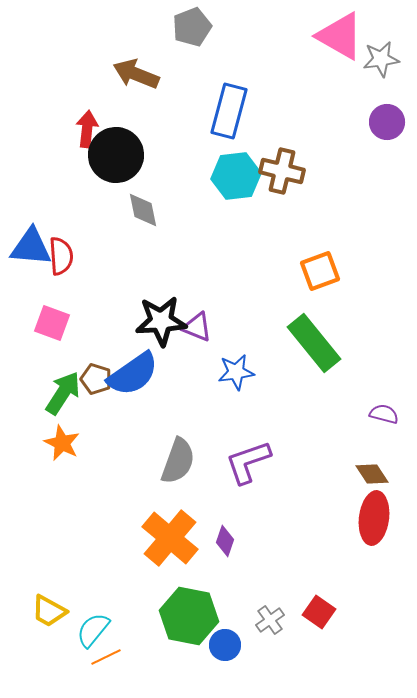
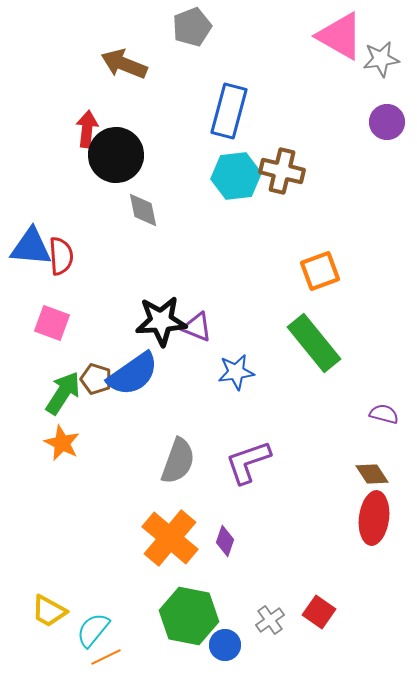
brown arrow: moved 12 px left, 10 px up
